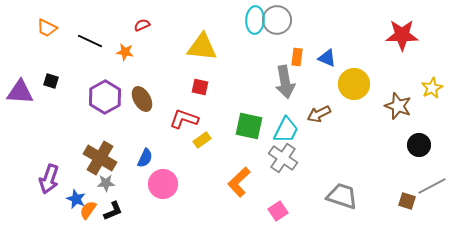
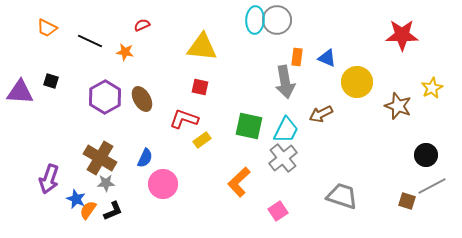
yellow circle: moved 3 px right, 2 px up
brown arrow: moved 2 px right
black circle: moved 7 px right, 10 px down
gray cross: rotated 16 degrees clockwise
